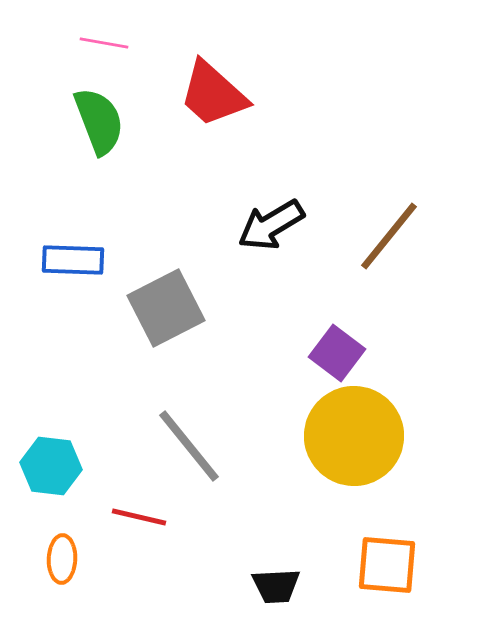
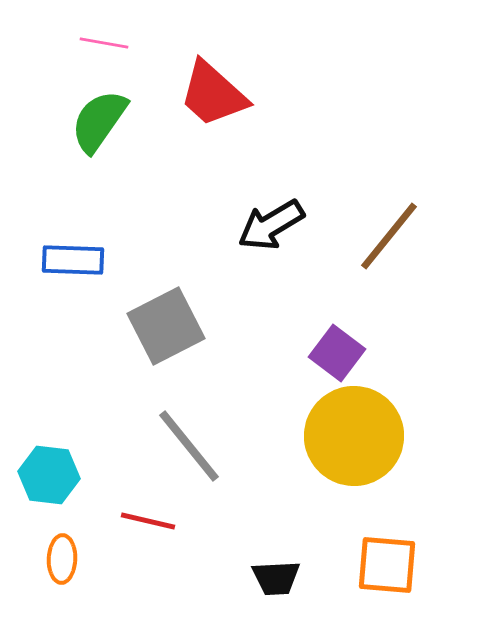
green semicircle: rotated 124 degrees counterclockwise
gray square: moved 18 px down
cyan hexagon: moved 2 px left, 9 px down
red line: moved 9 px right, 4 px down
black trapezoid: moved 8 px up
